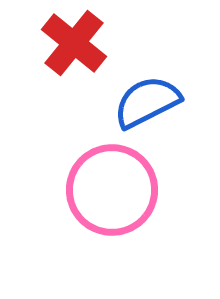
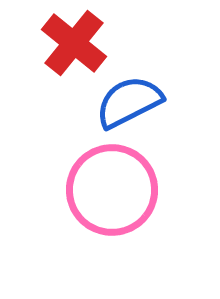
blue semicircle: moved 18 px left
